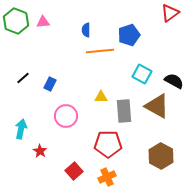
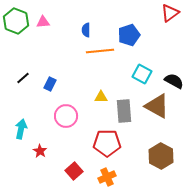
red pentagon: moved 1 px left, 1 px up
